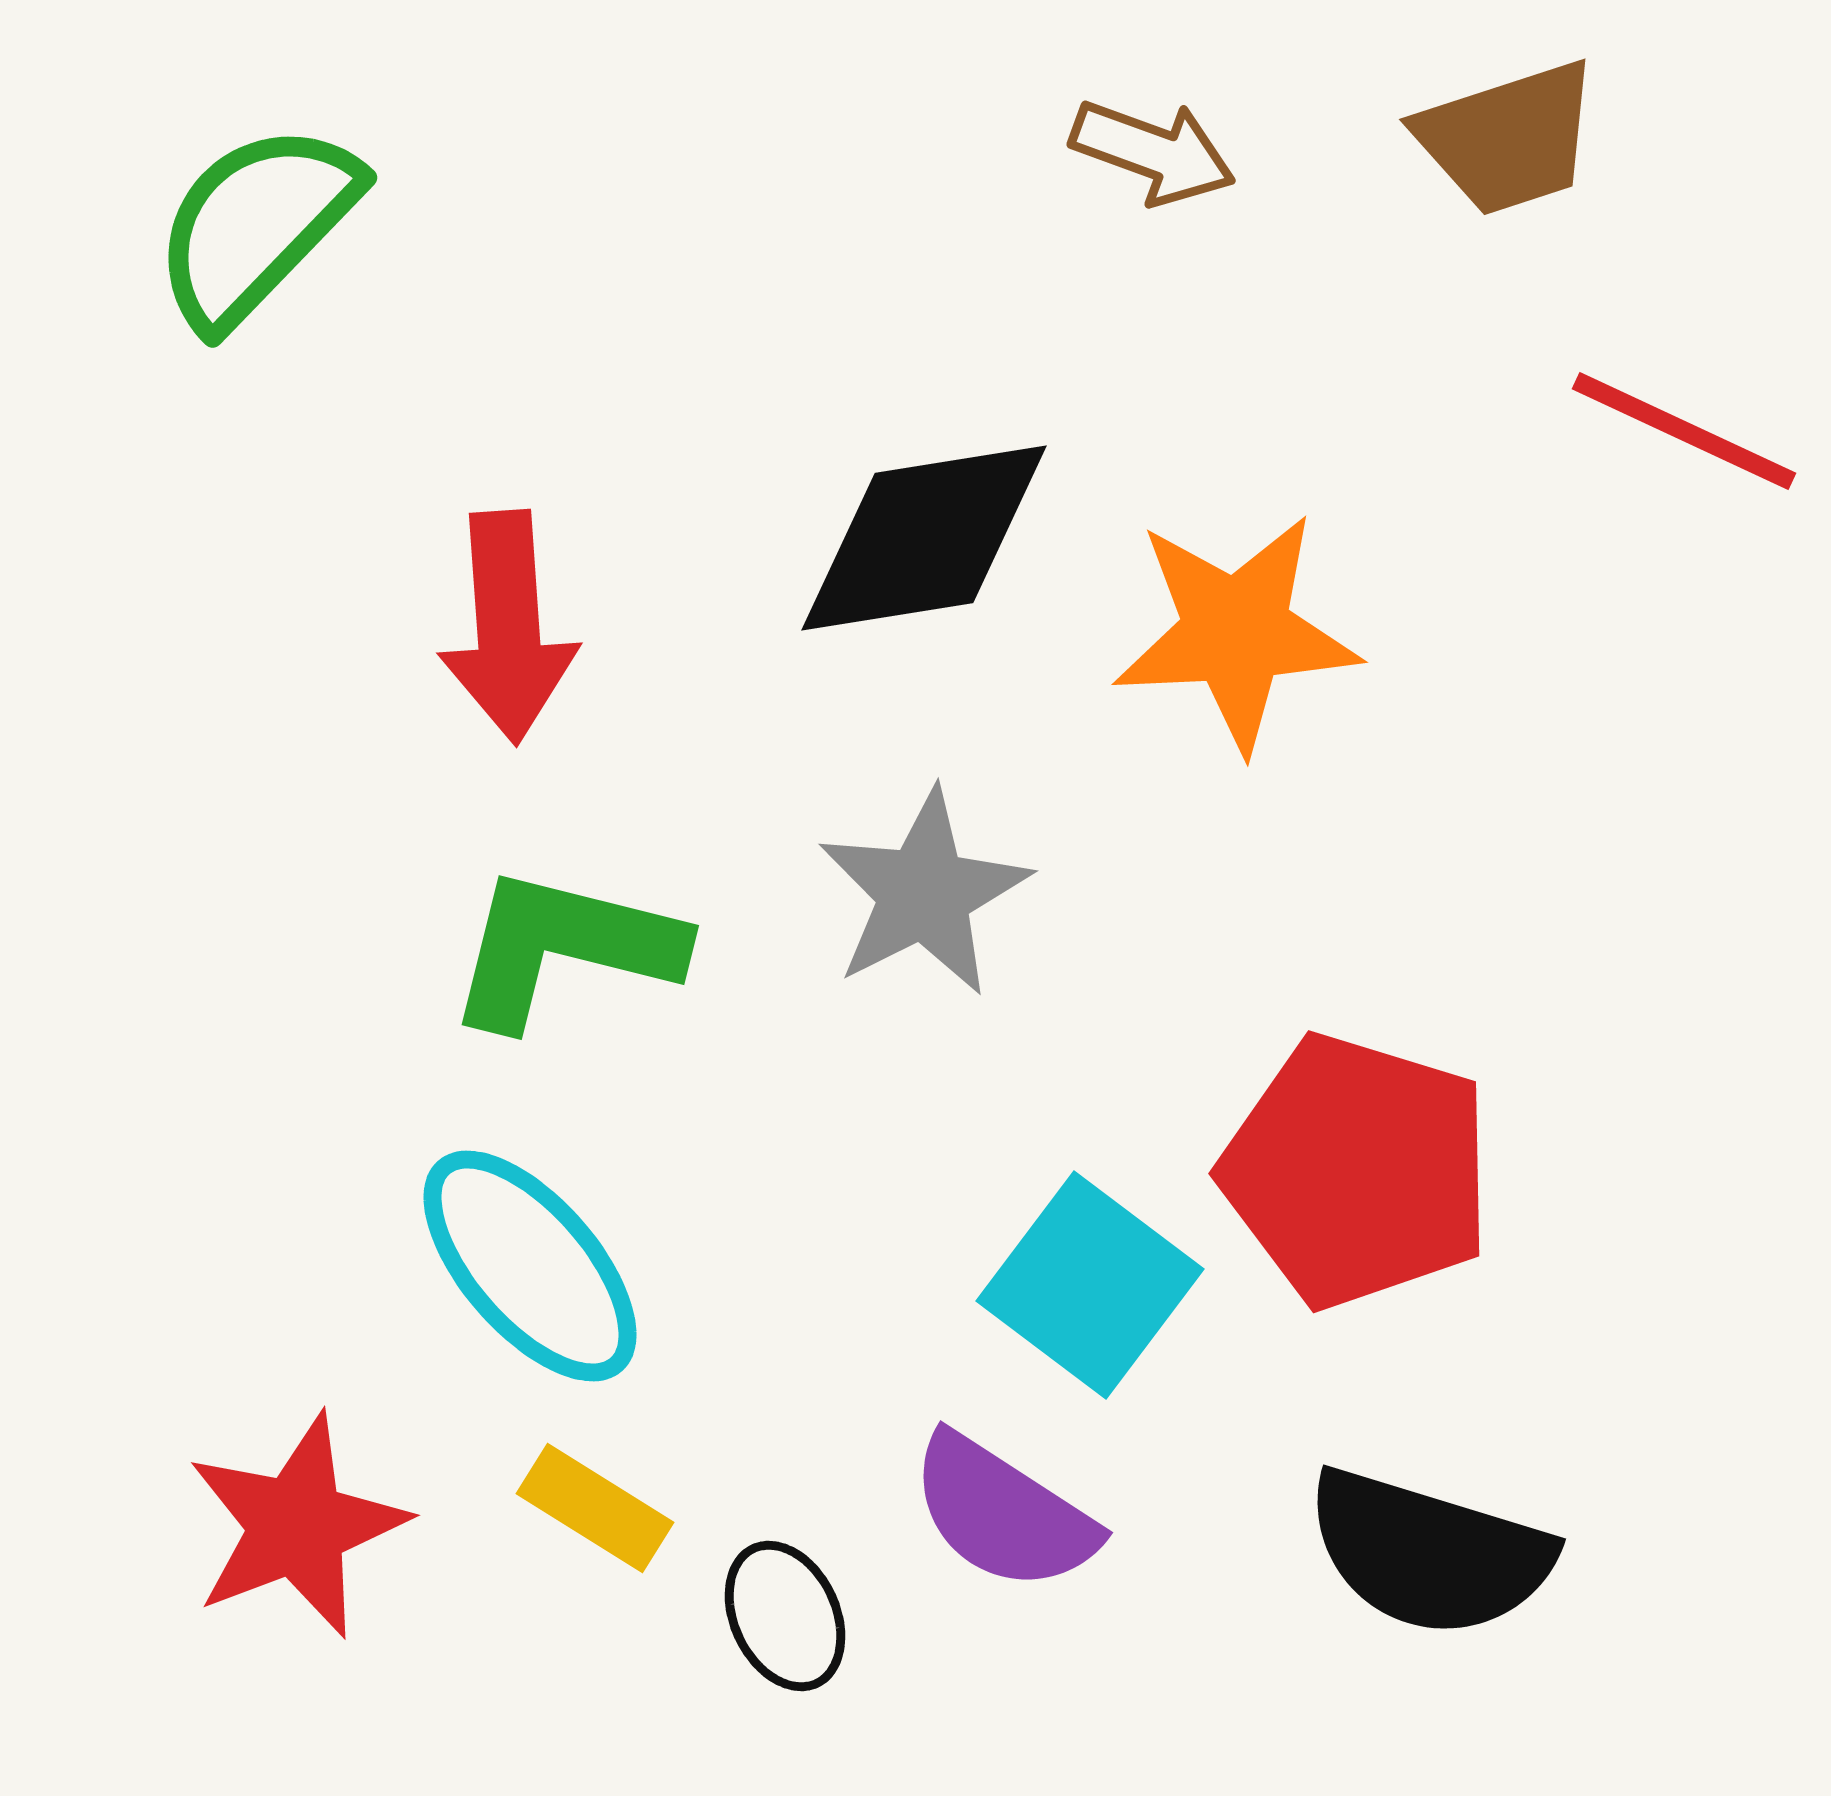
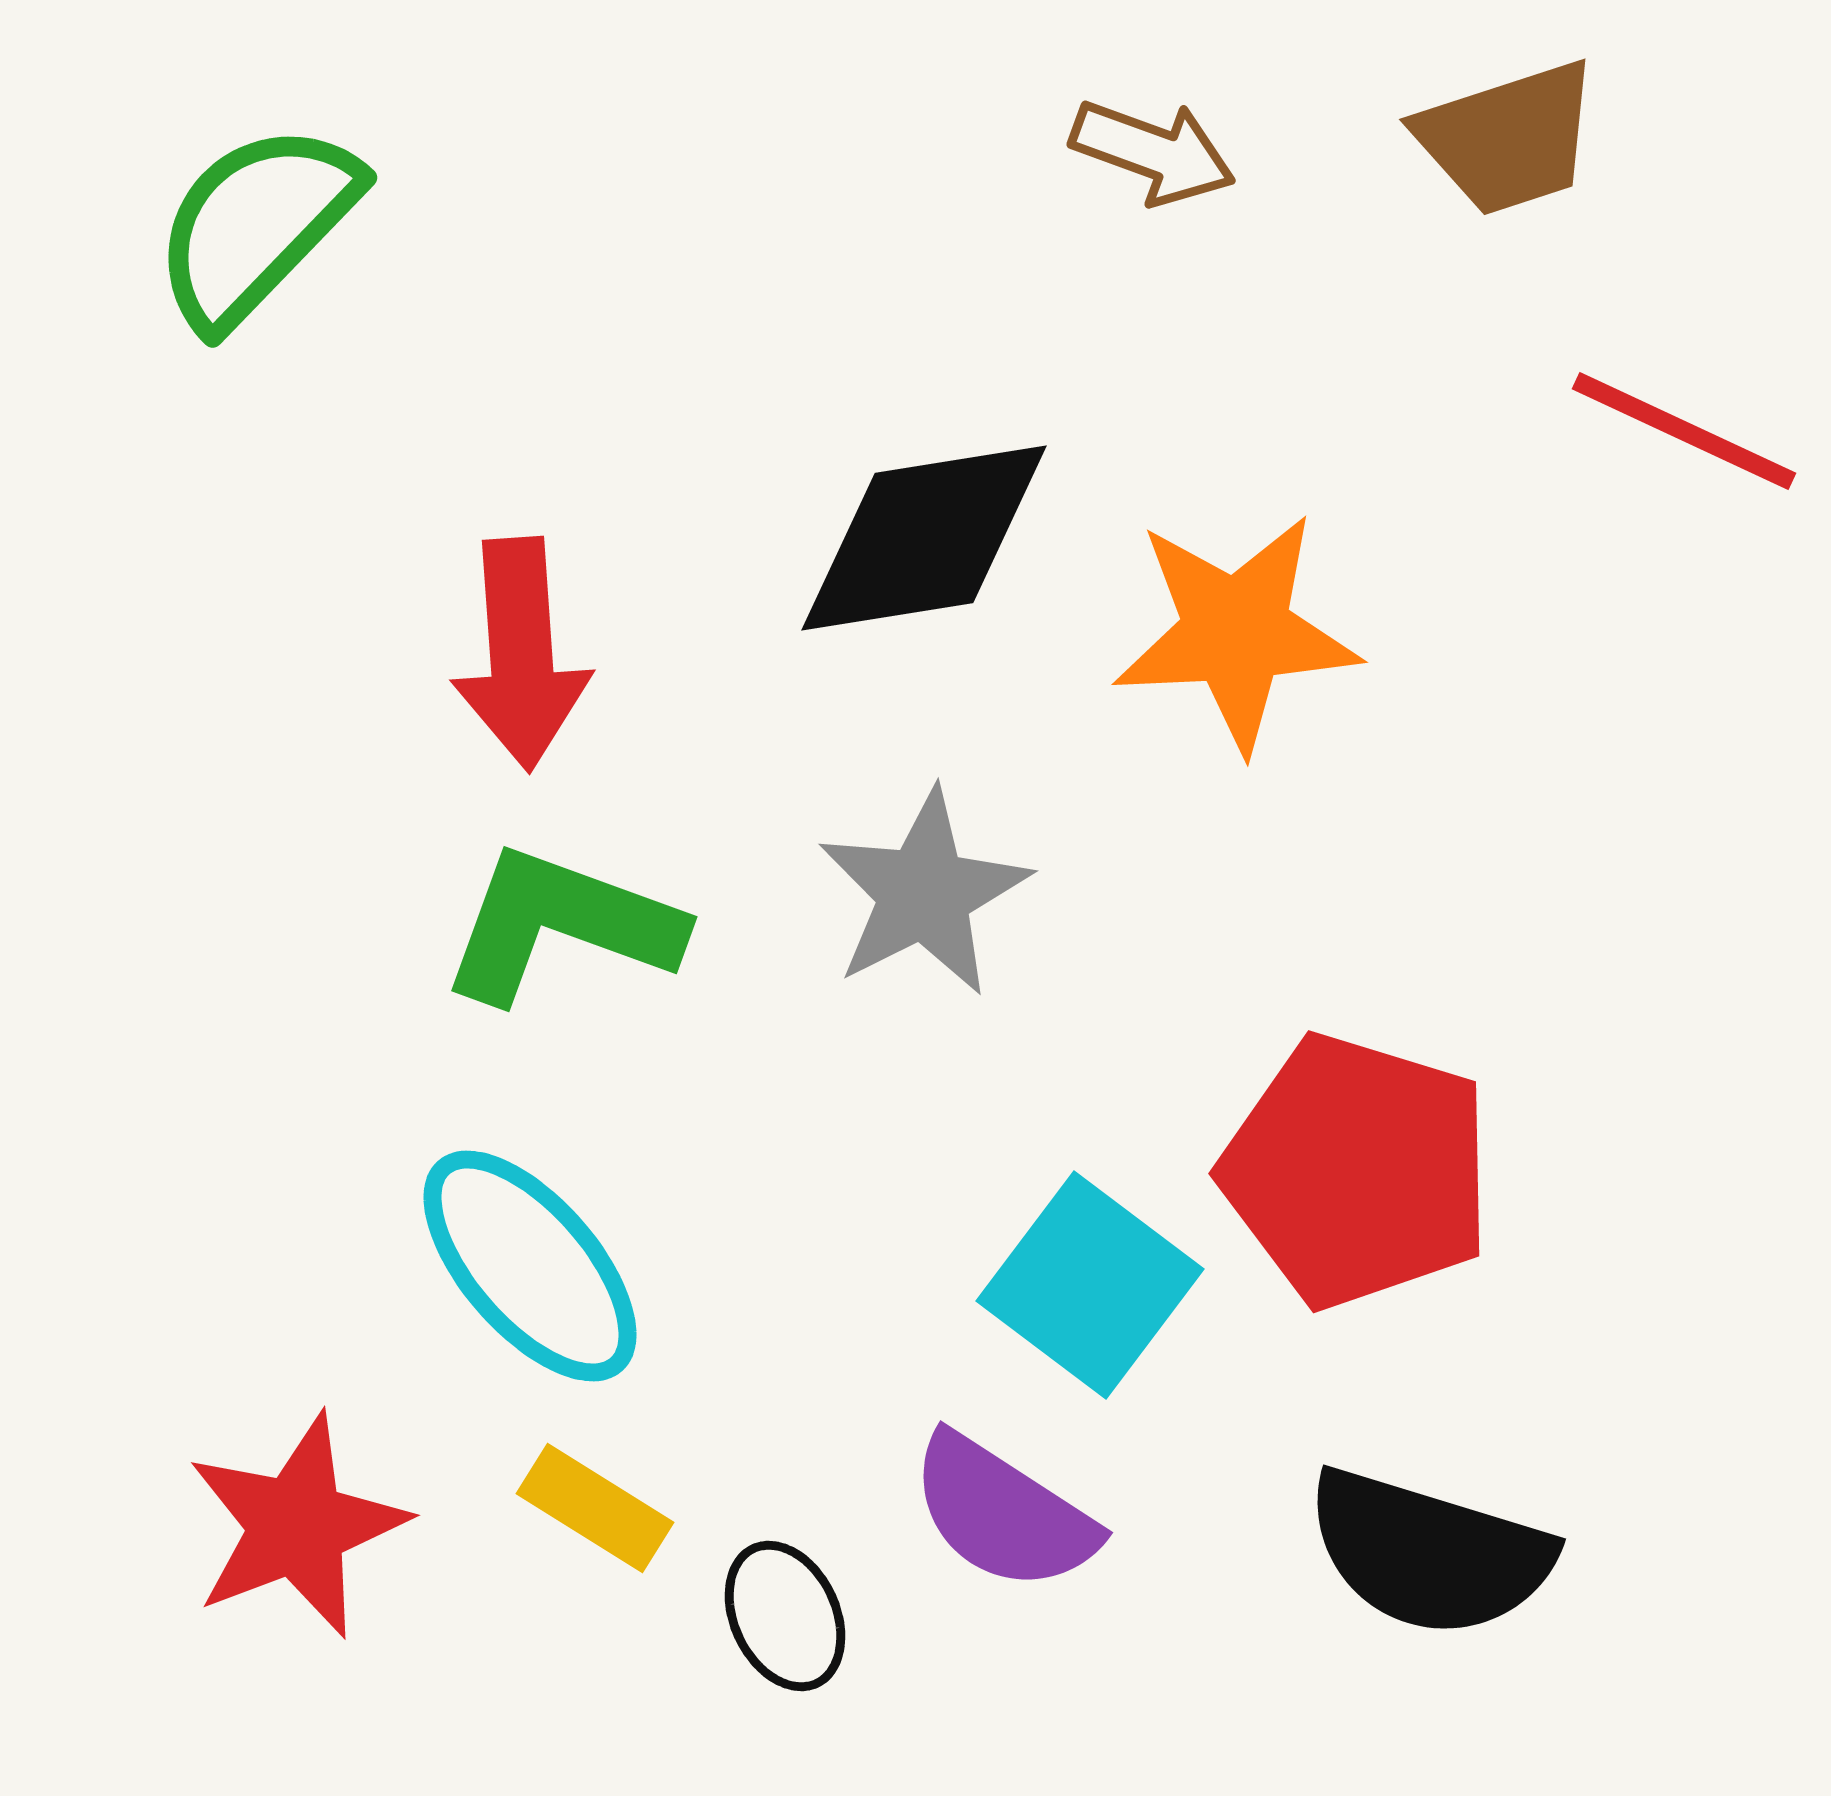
red arrow: moved 13 px right, 27 px down
green L-shape: moved 3 px left, 23 px up; rotated 6 degrees clockwise
